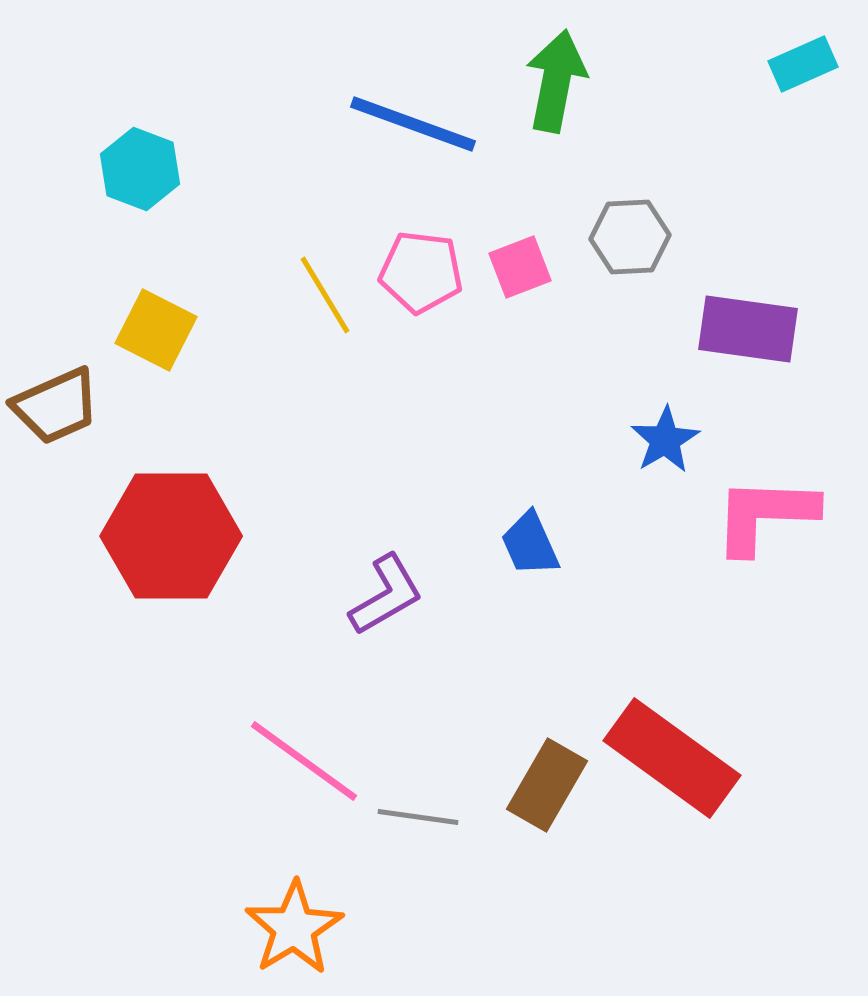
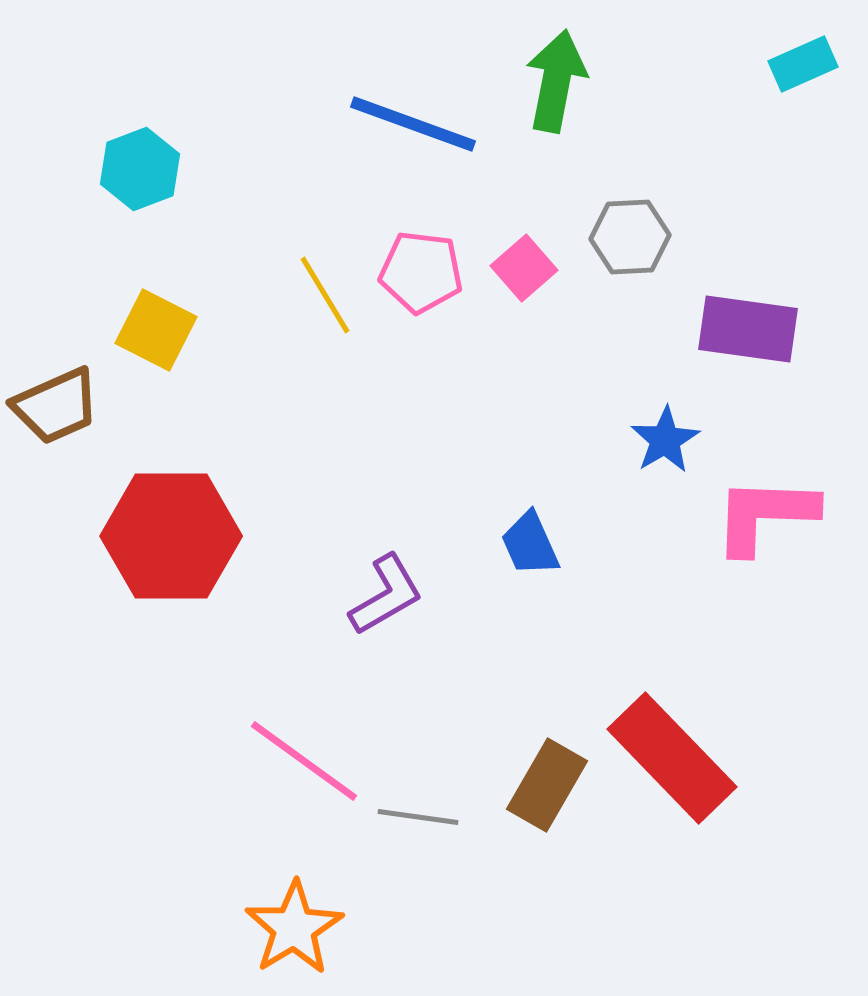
cyan hexagon: rotated 18 degrees clockwise
pink square: moved 4 px right, 1 px down; rotated 20 degrees counterclockwise
red rectangle: rotated 10 degrees clockwise
